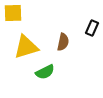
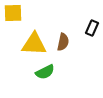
yellow triangle: moved 8 px right, 3 px up; rotated 20 degrees clockwise
